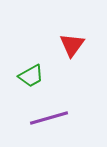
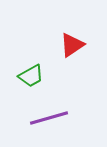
red triangle: rotated 20 degrees clockwise
